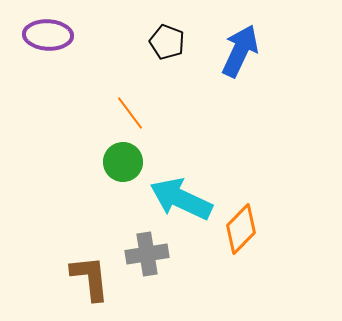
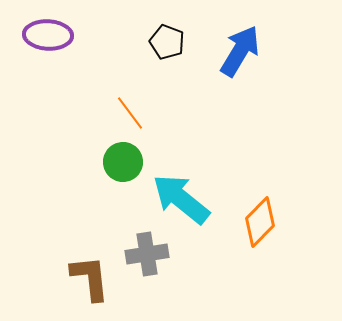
blue arrow: rotated 6 degrees clockwise
cyan arrow: rotated 14 degrees clockwise
orange diamond: moved 19 px right, 7 px up
